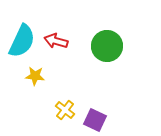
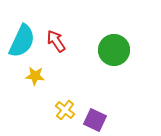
red arrow: rotated 40 degrees clockwise
green circle: moved 7 px right, 4 px down
